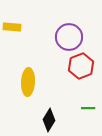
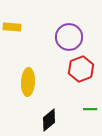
red hexagon: moved 3 px down
green line: moved 2 px right, 1 px down
black diamond: rotated 20 degrees clockwise
